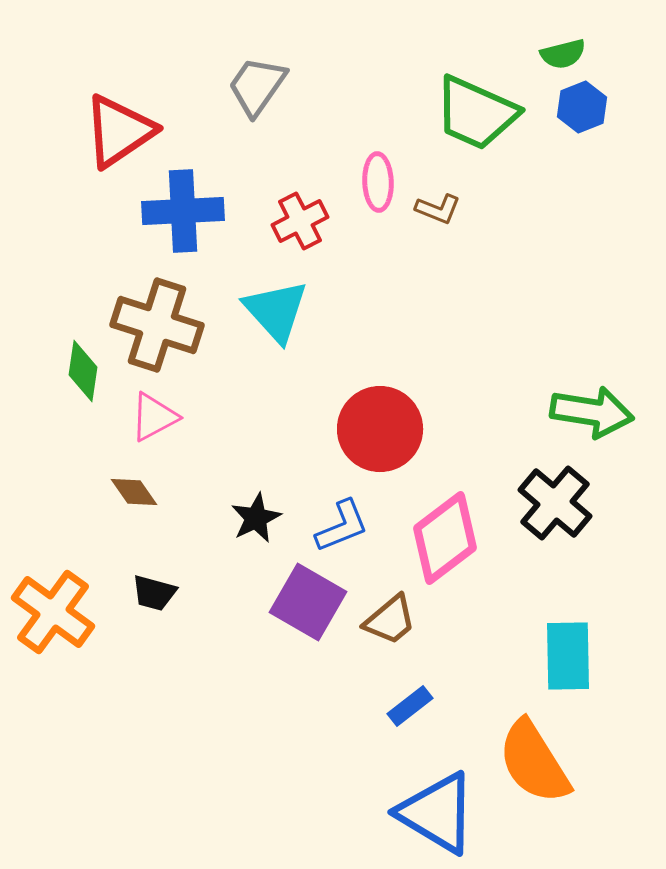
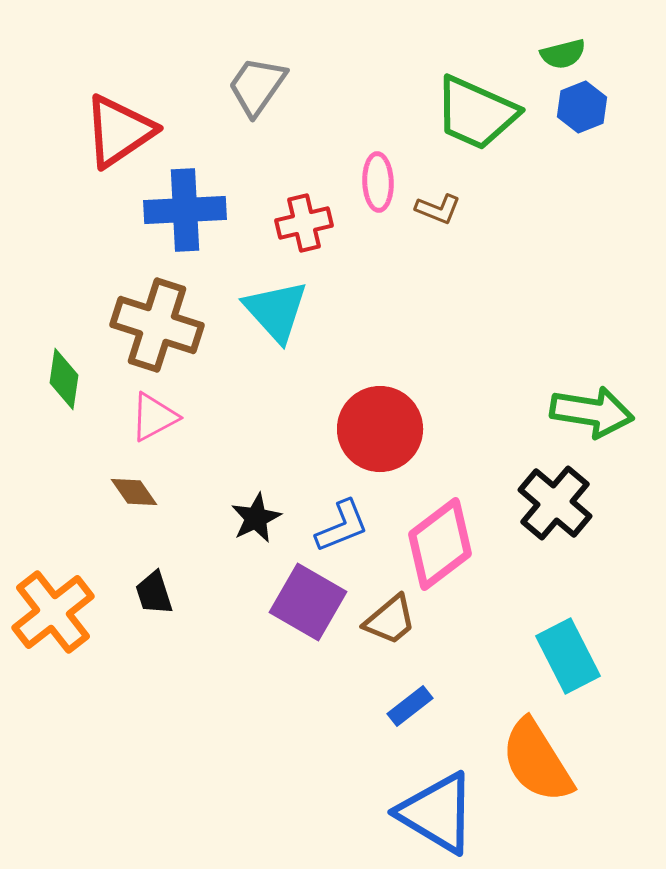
blue cross: moved 2 px right, 1 px up
red cross: moved 4 px right, 2 px down; rotated 14 degrees clockwise
green diamond: moved 19 px left, 8 px down
pink diamond: moved 5 px left, 6 px down
black trapezoid: rotated 57 degrees clockwise
orange cross: rotated 16 degrees clockwise
cyan rectangle: rotated 26 degrees counterclockwise
orange semicircle: moved 3 px right, 1 px up
